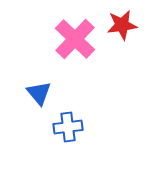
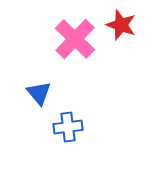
red star: moved 1 px left; rotated 28 degrees clockwise
